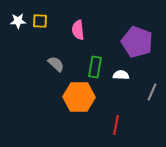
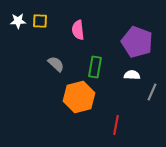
white semicircle: moved 11 px right
orange hexagon: rotated 16 degrees counterclockwise
